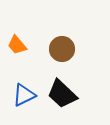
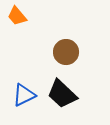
orange trapezoid: moved 29 px up
brown circle: moved 4 px right, 3 px down
